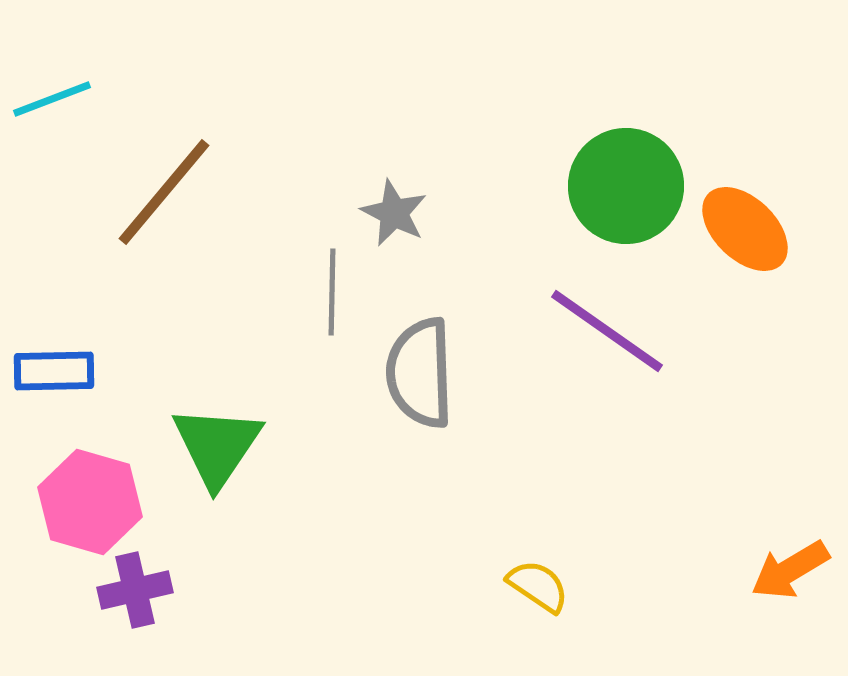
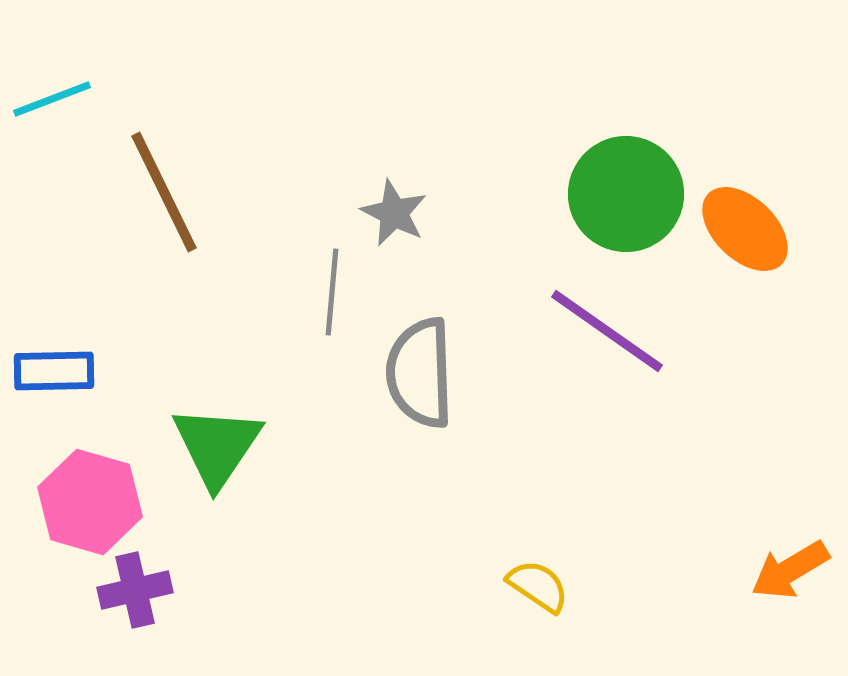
green circle: moved 8 px down
brown line: rotated 66 degrees counterclockwise
gray line: rotated 4 degrees clockwise
